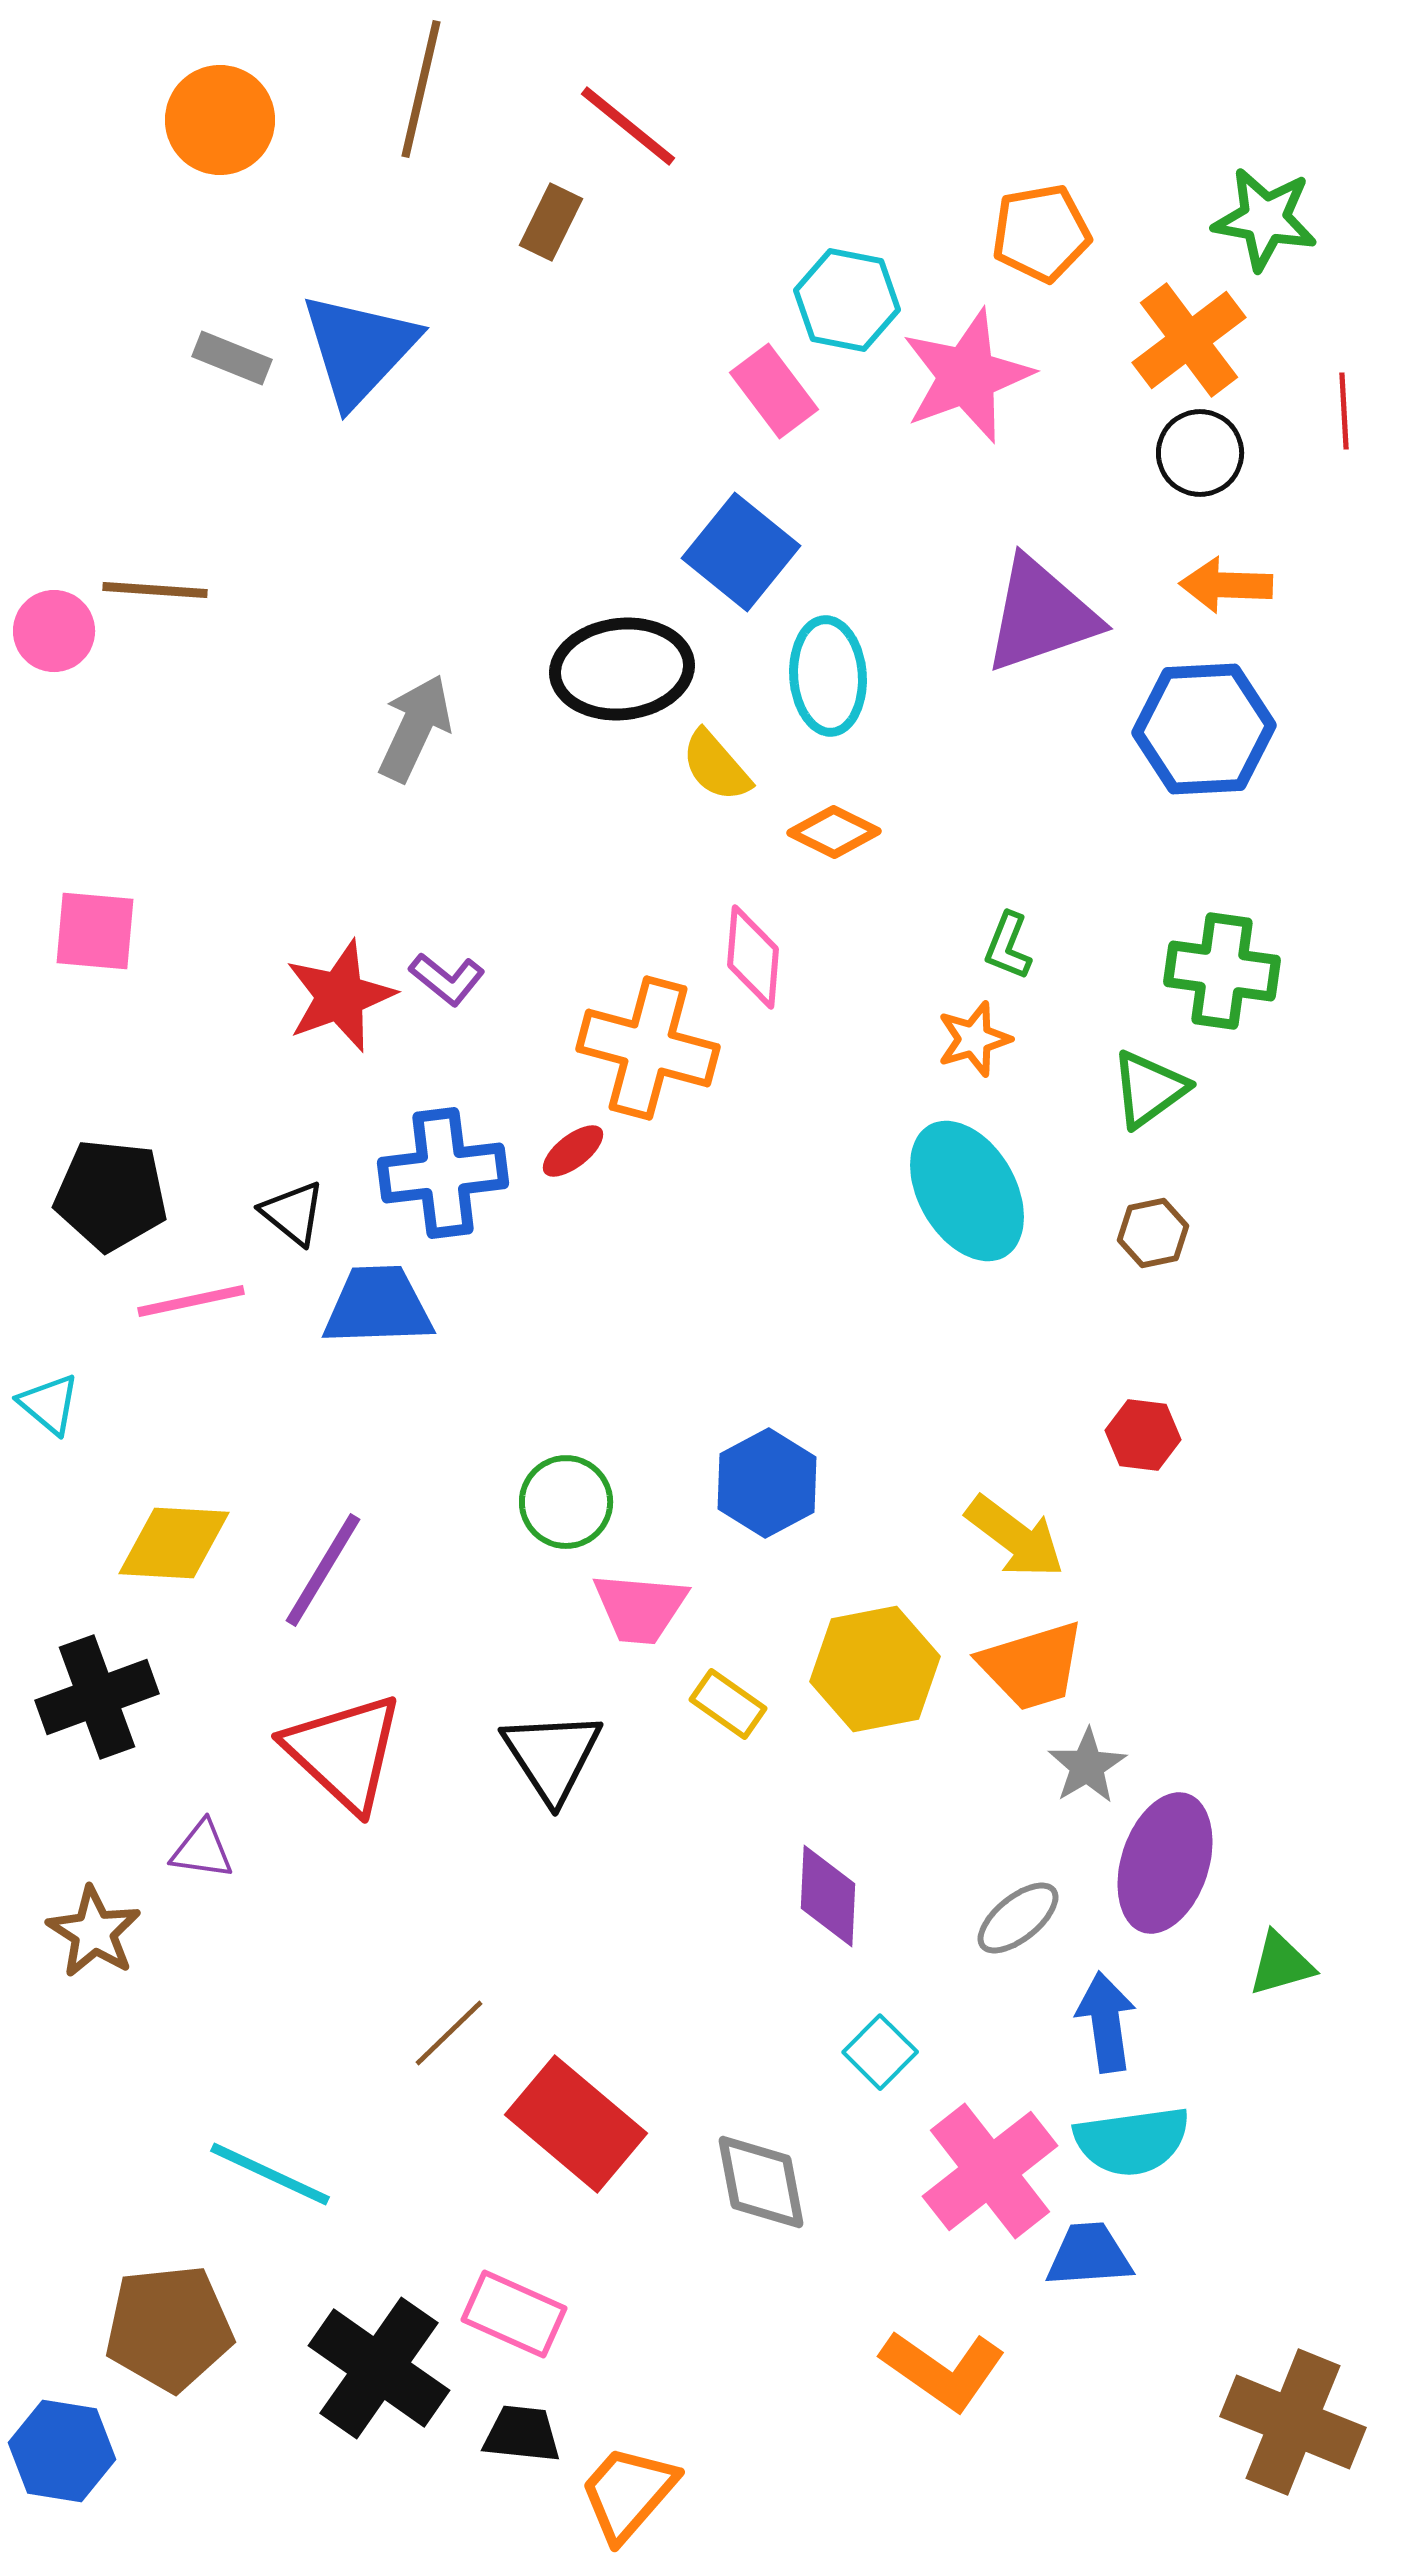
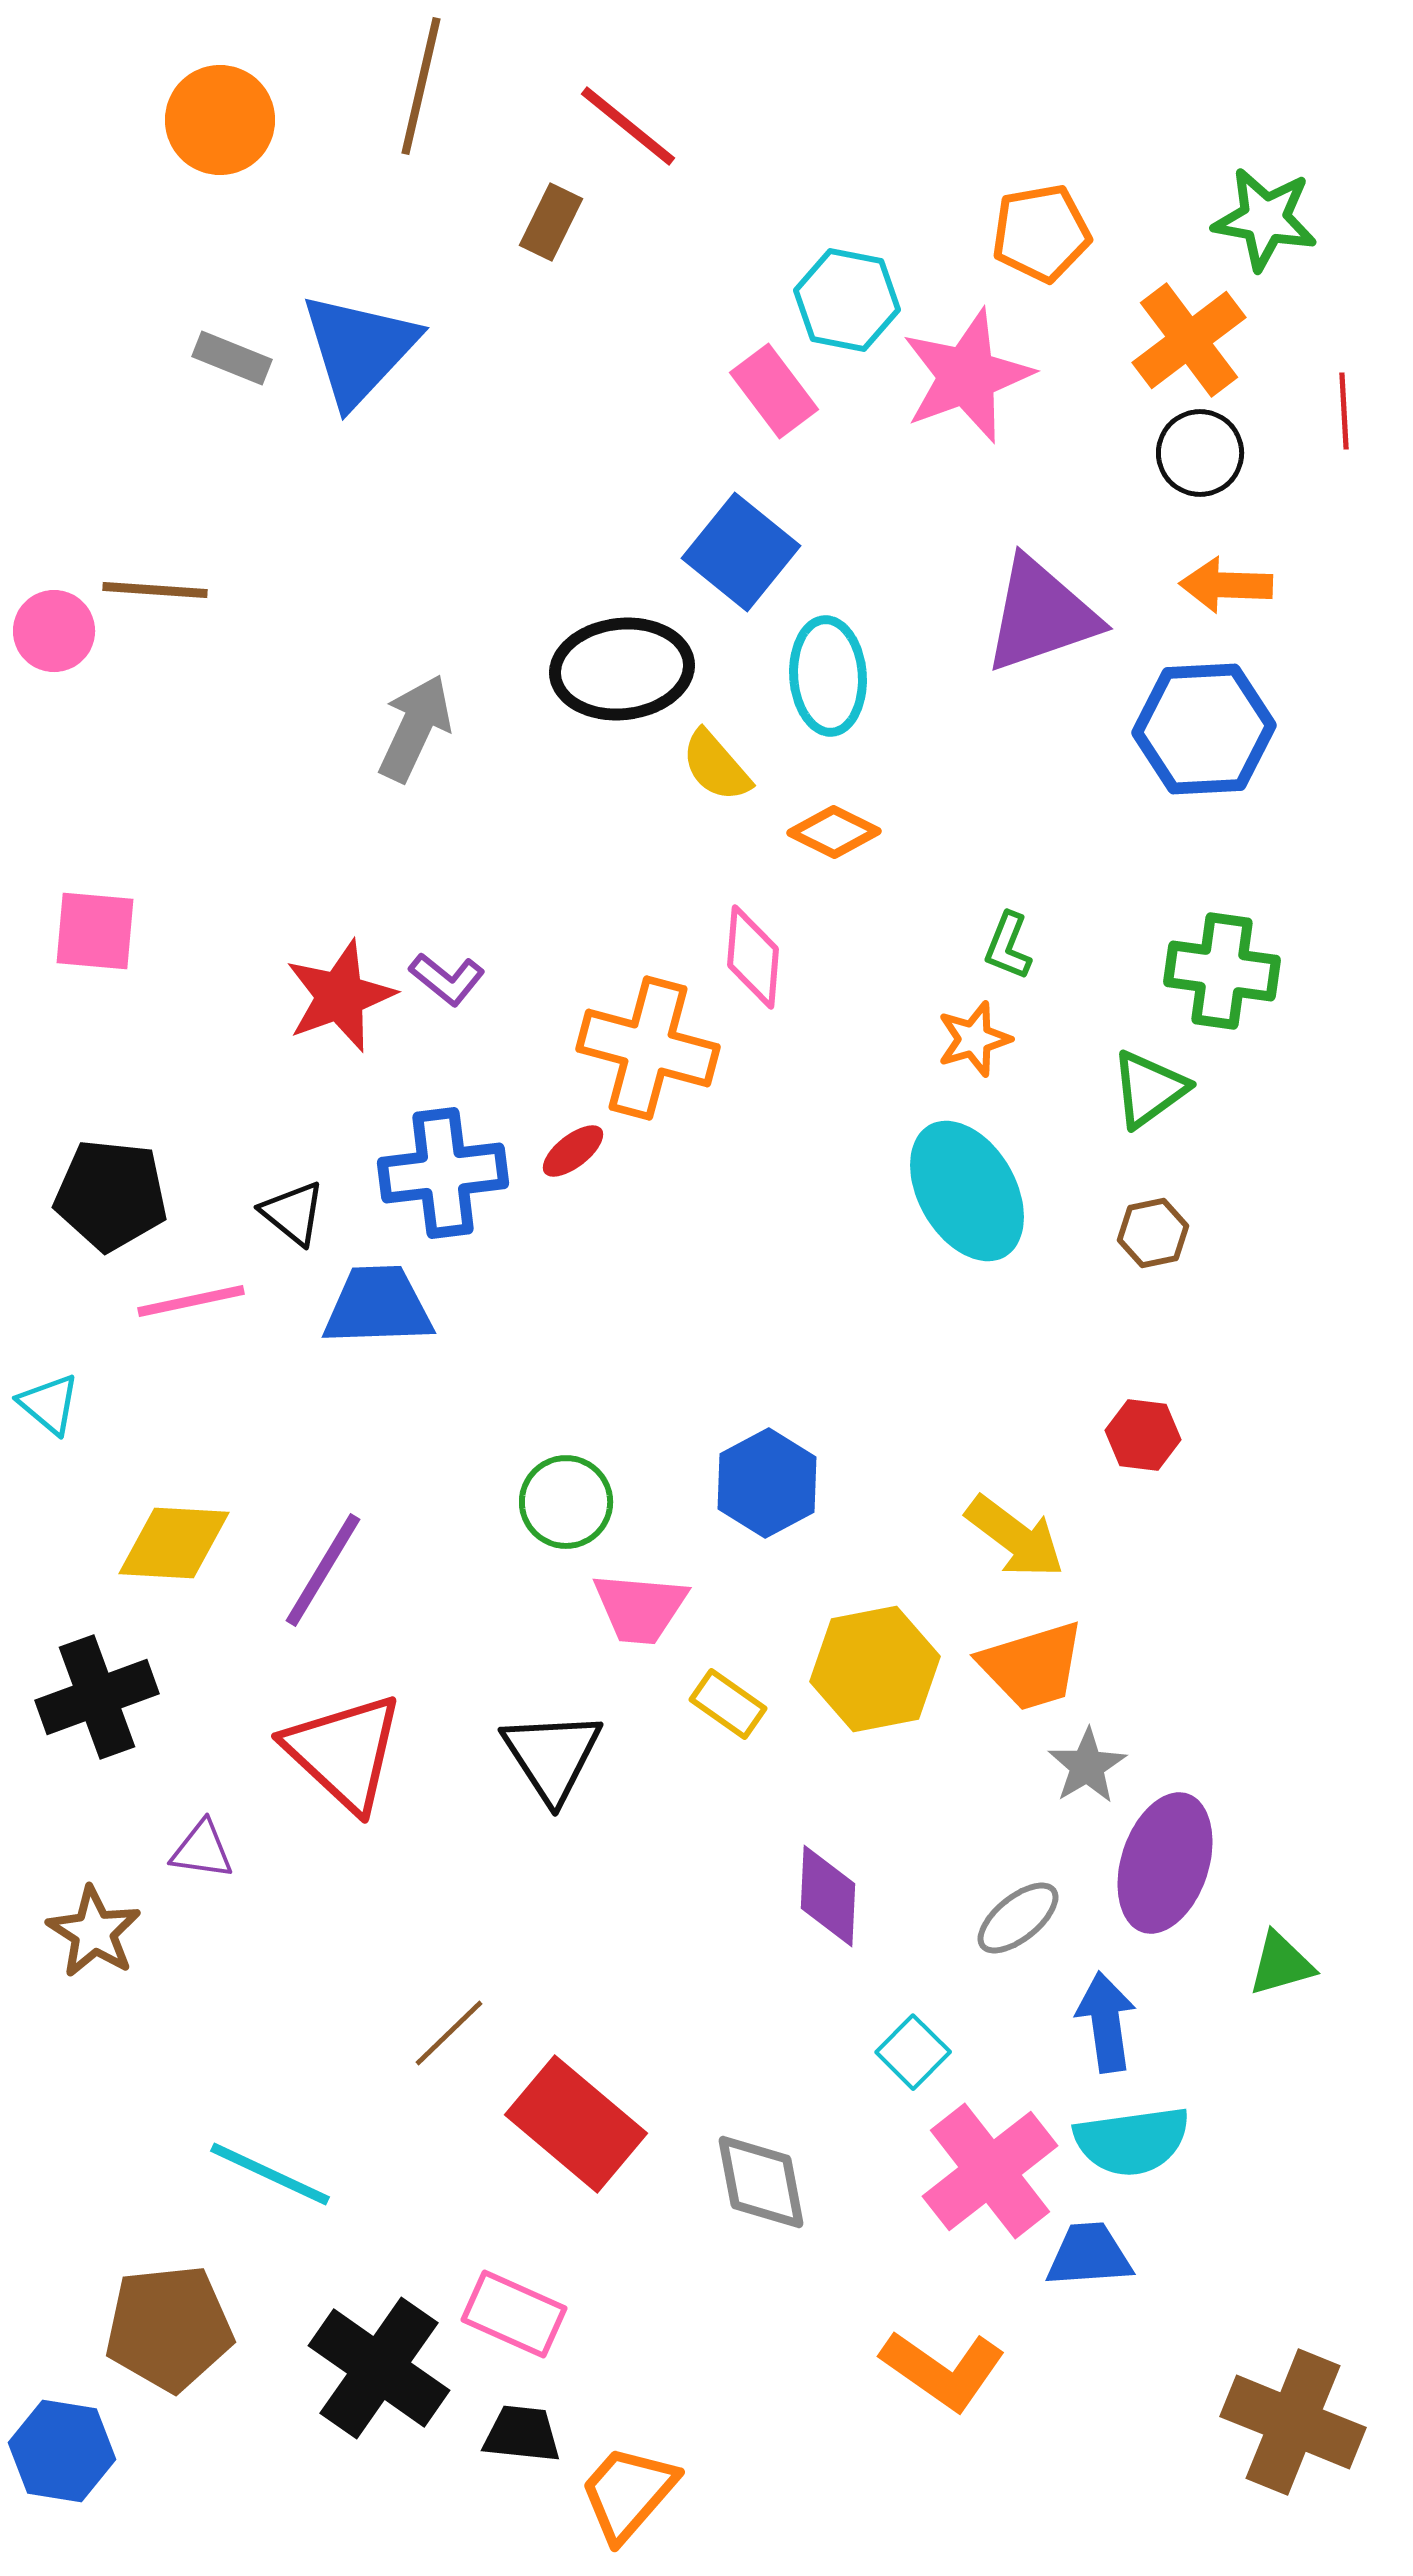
brown line at (421, 89): moved 3 px up
cyan square at (880, 2052): moved 33 px right
